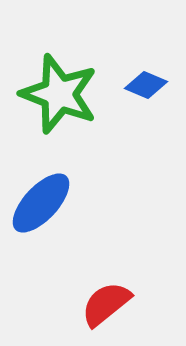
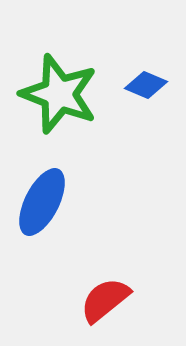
blue ellipse: moved 1 px right, 1 px up; rotated 16 degrees counterclockwise
red semicircle: moved 1 px left, 4 px up
